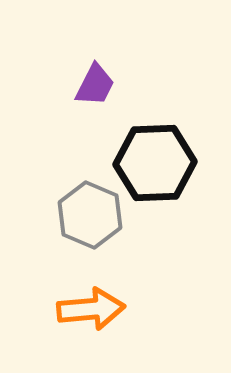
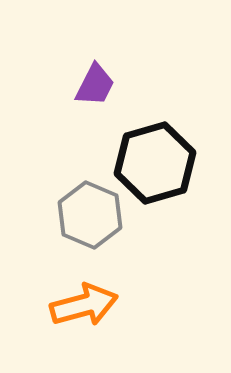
black hexagon: rotated 14 degrees counterclockwise
orange arrow: moved 7 px left, 4 px up; rotated 10 degrees counterclockwise
